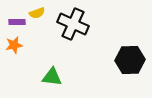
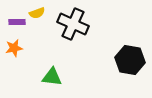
orange star: moved 3 px down
black hexagon: rotated 12 degrees clockwise
